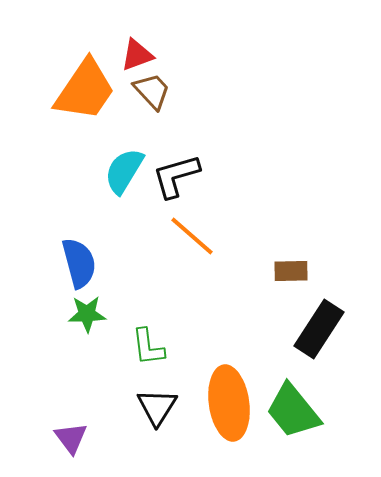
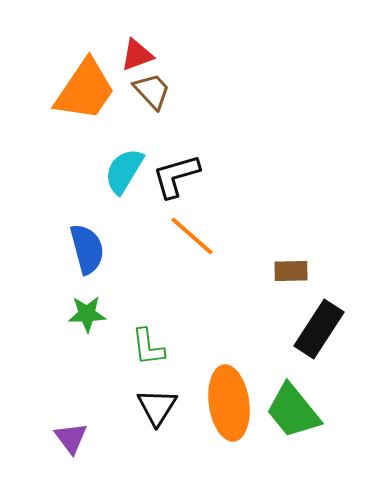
blue semicircle: moved 8 px right, 14 px up
